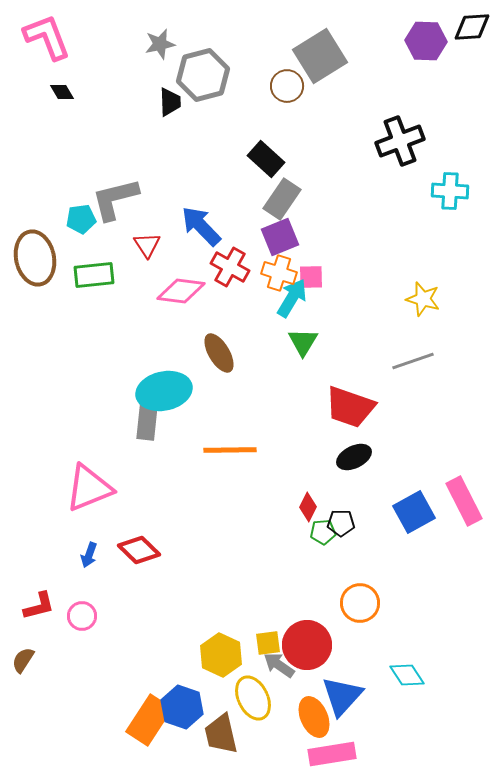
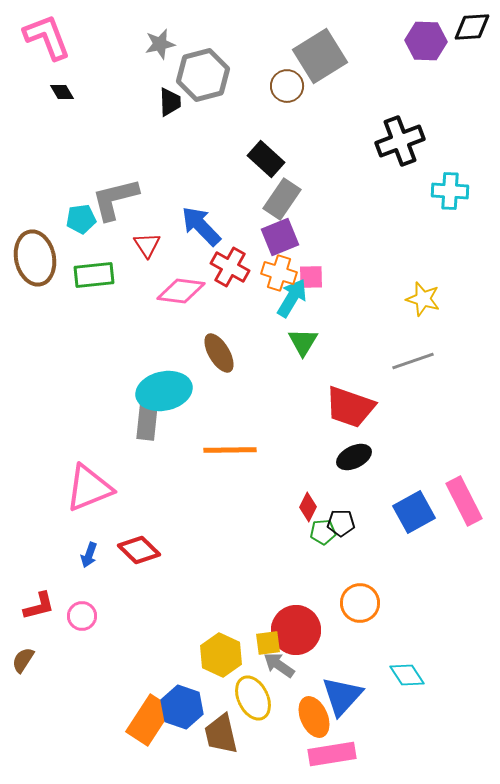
red circle at (307, 645): moved 11 px left, 15 px up
